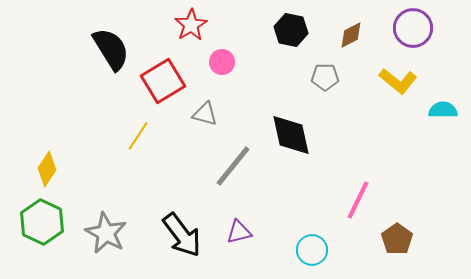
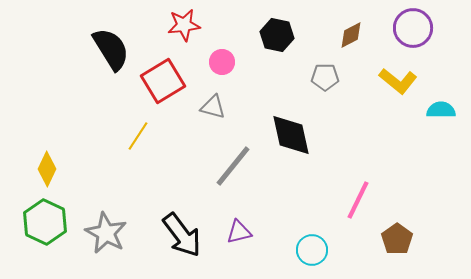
red star: moved 7 px left; rotated 24 degrees clockwise
black hexagon: moved 14 px left, 5 px down
cyan semicircle: moved 2 px left
gray triangle: moved 8 px right, 7 px up
yellow diamond: rotated 8 degrees counterclockwise
green hexagon: moved 3 px right
